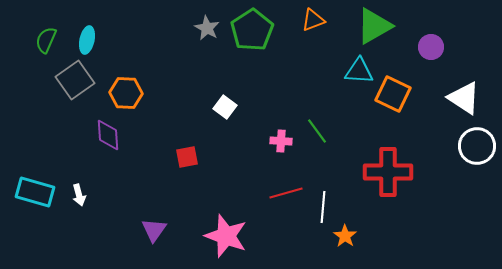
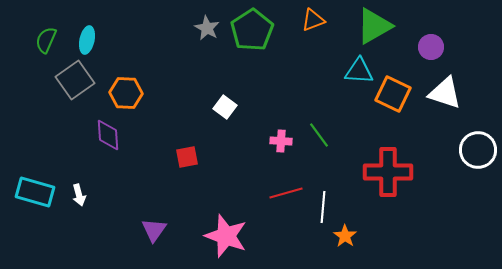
white triangle: moved 19 px left, 5 px up; rotated 15 degrees counterclockwise
green line: moved 2 px right, 4 px down
white circle: moved 1 px right, 4 px down
